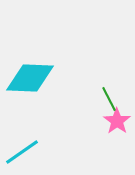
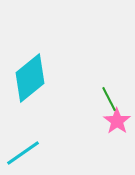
cyan diamond: rotated 42 degrees counterclockwise
cyan line: moved 1 px right, 1 px down
